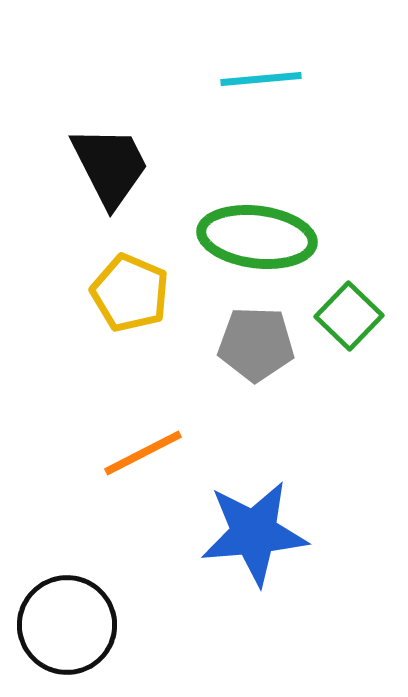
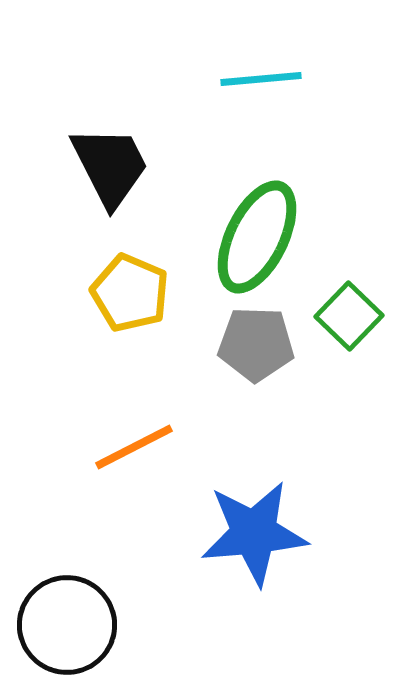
green ellipse: rotated 71 degrees counterclockwise
orange line: moved 9 px left, 6 px up
